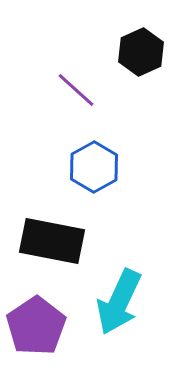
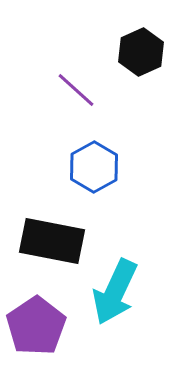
cyan arrow: moved 4 px left, 10 px up
